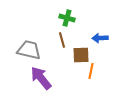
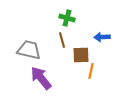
blue arrow: moved 2 px right, 1 px up
